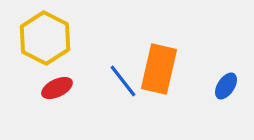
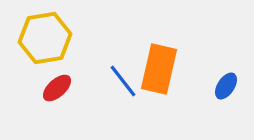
yellow hexagon: rotated 24 degrees clockwise
red ellipse: rotated 16 degrees counterclockwise
